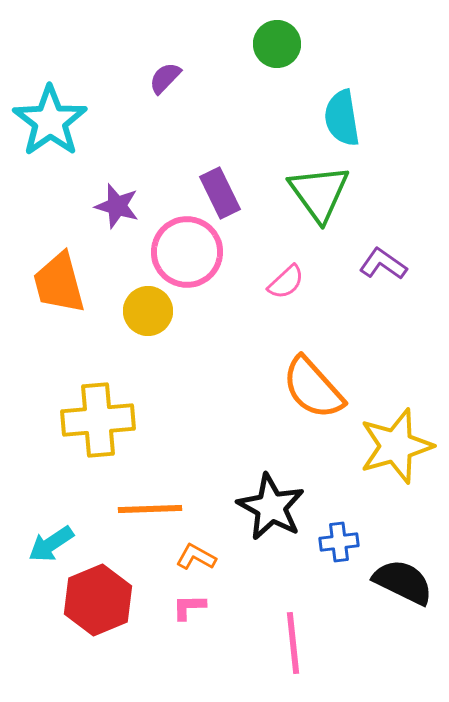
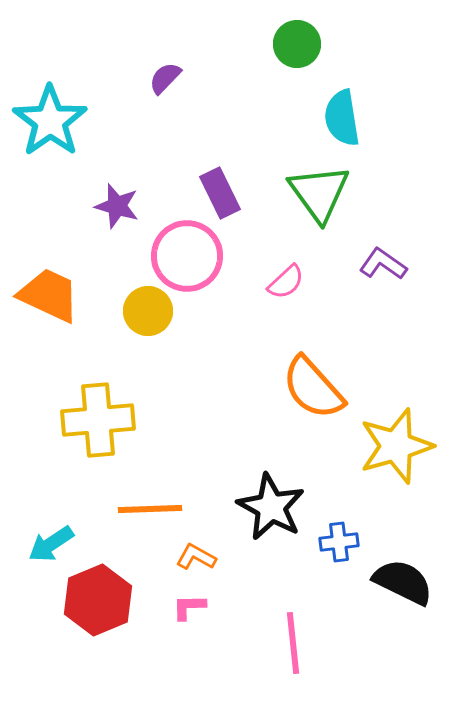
green circle: moved 20 px right
pink circle: moved 4 px down
orange trapezoid: moved 10 px left, 12 px down; rotated 130 degrees clockwise
